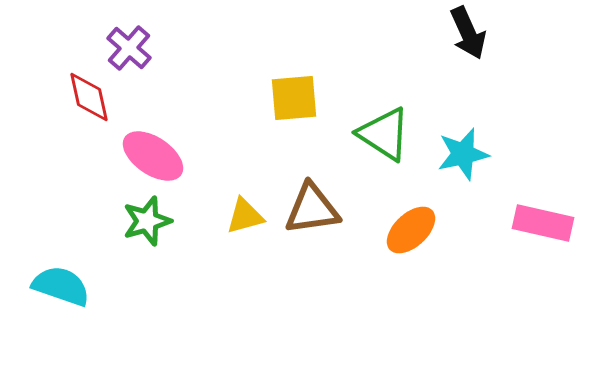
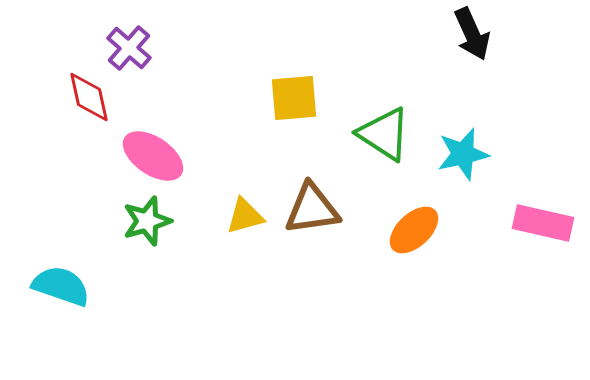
black arrow: moved 4 px right, 1 px down
orange ellipse: moved 3 px right
